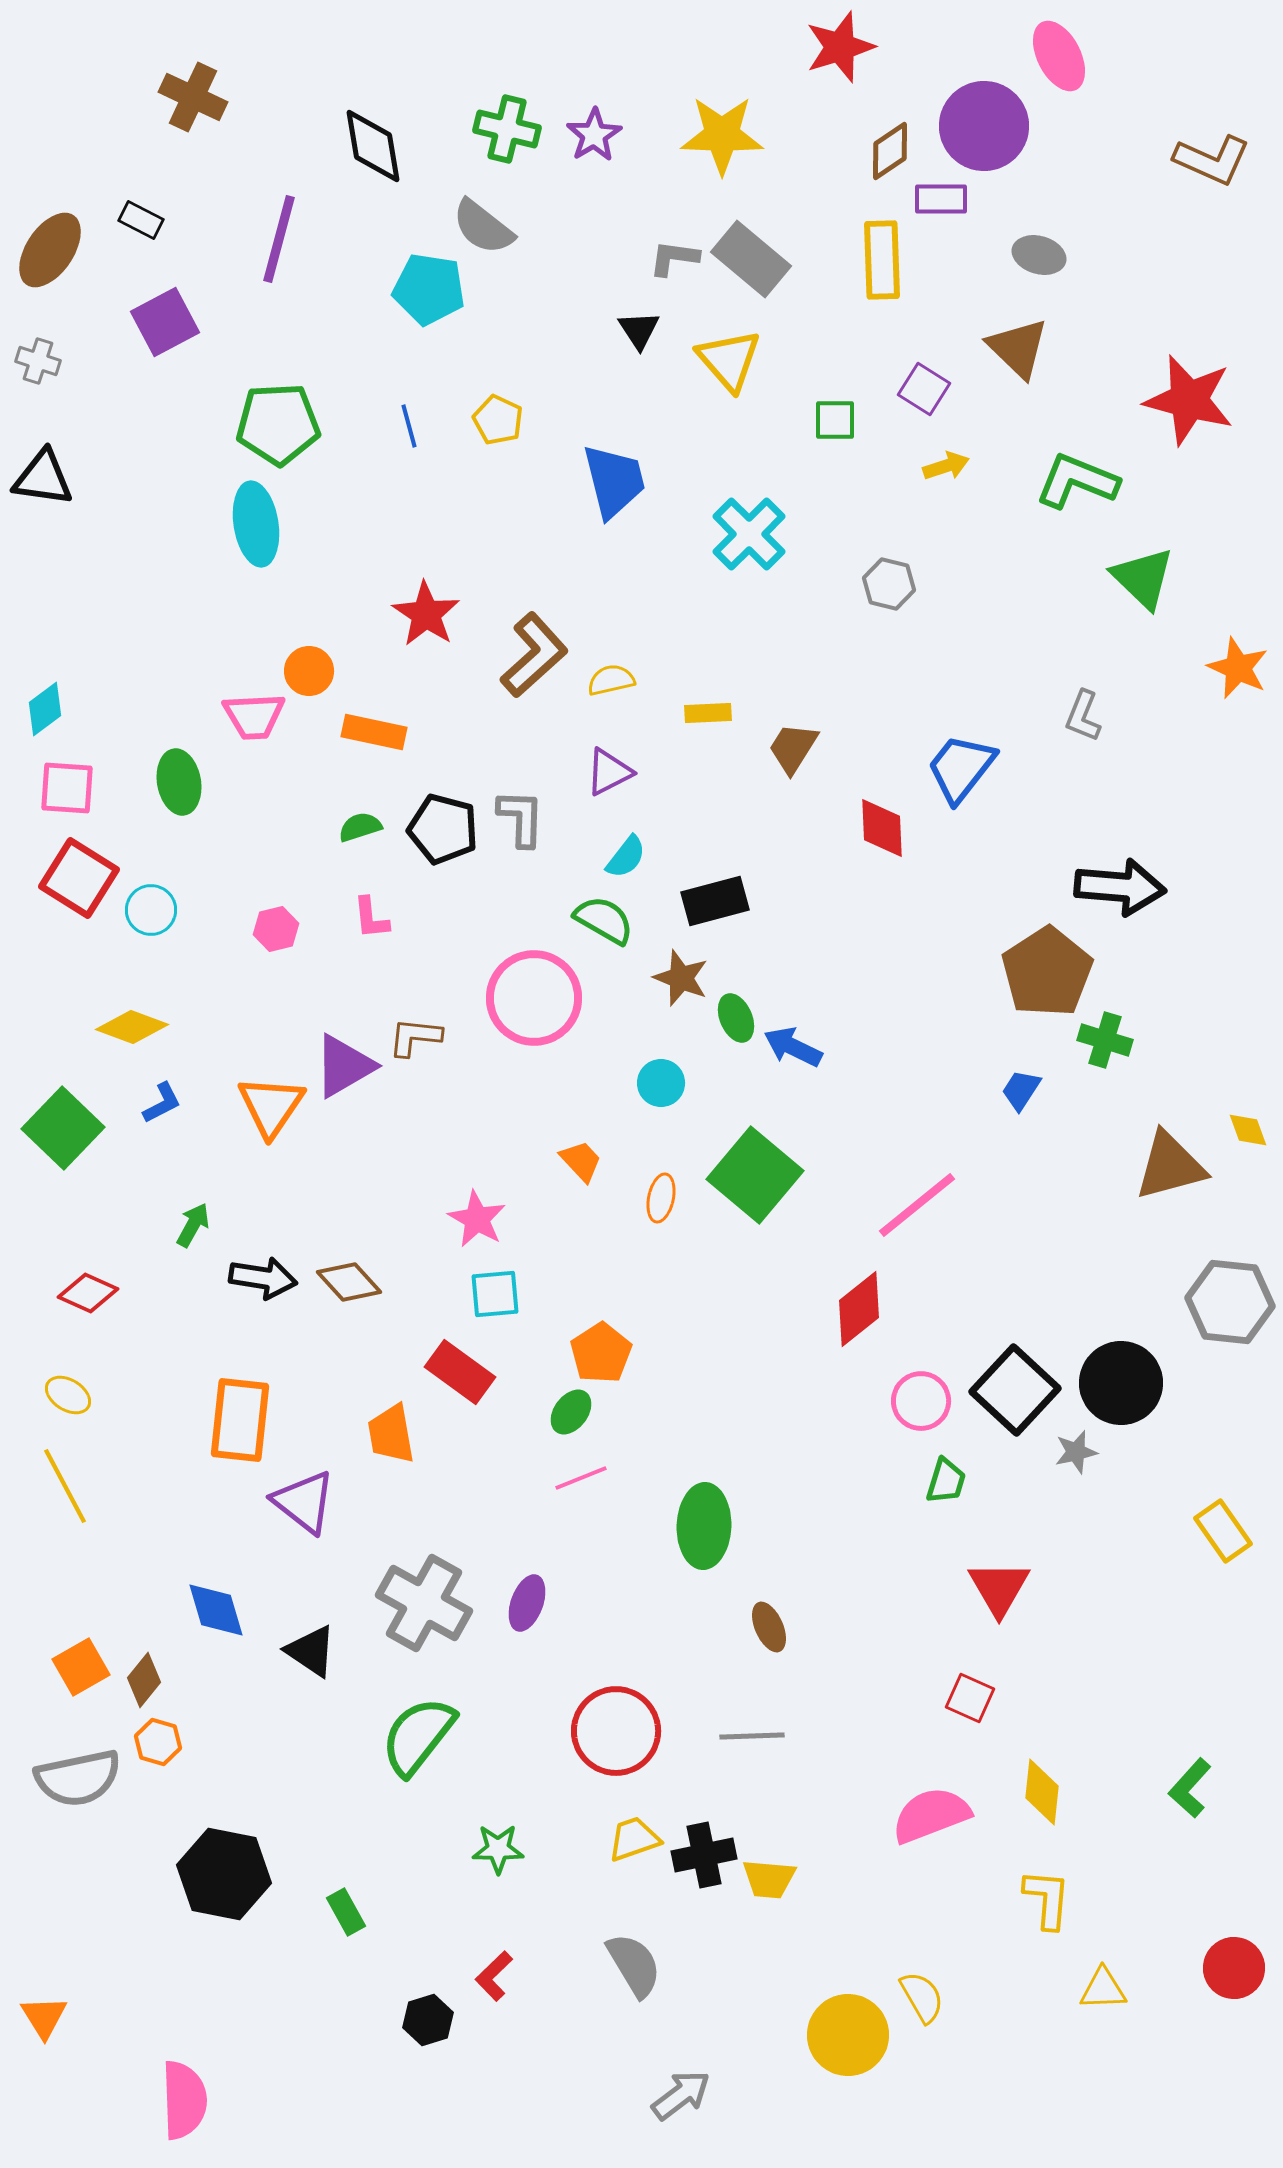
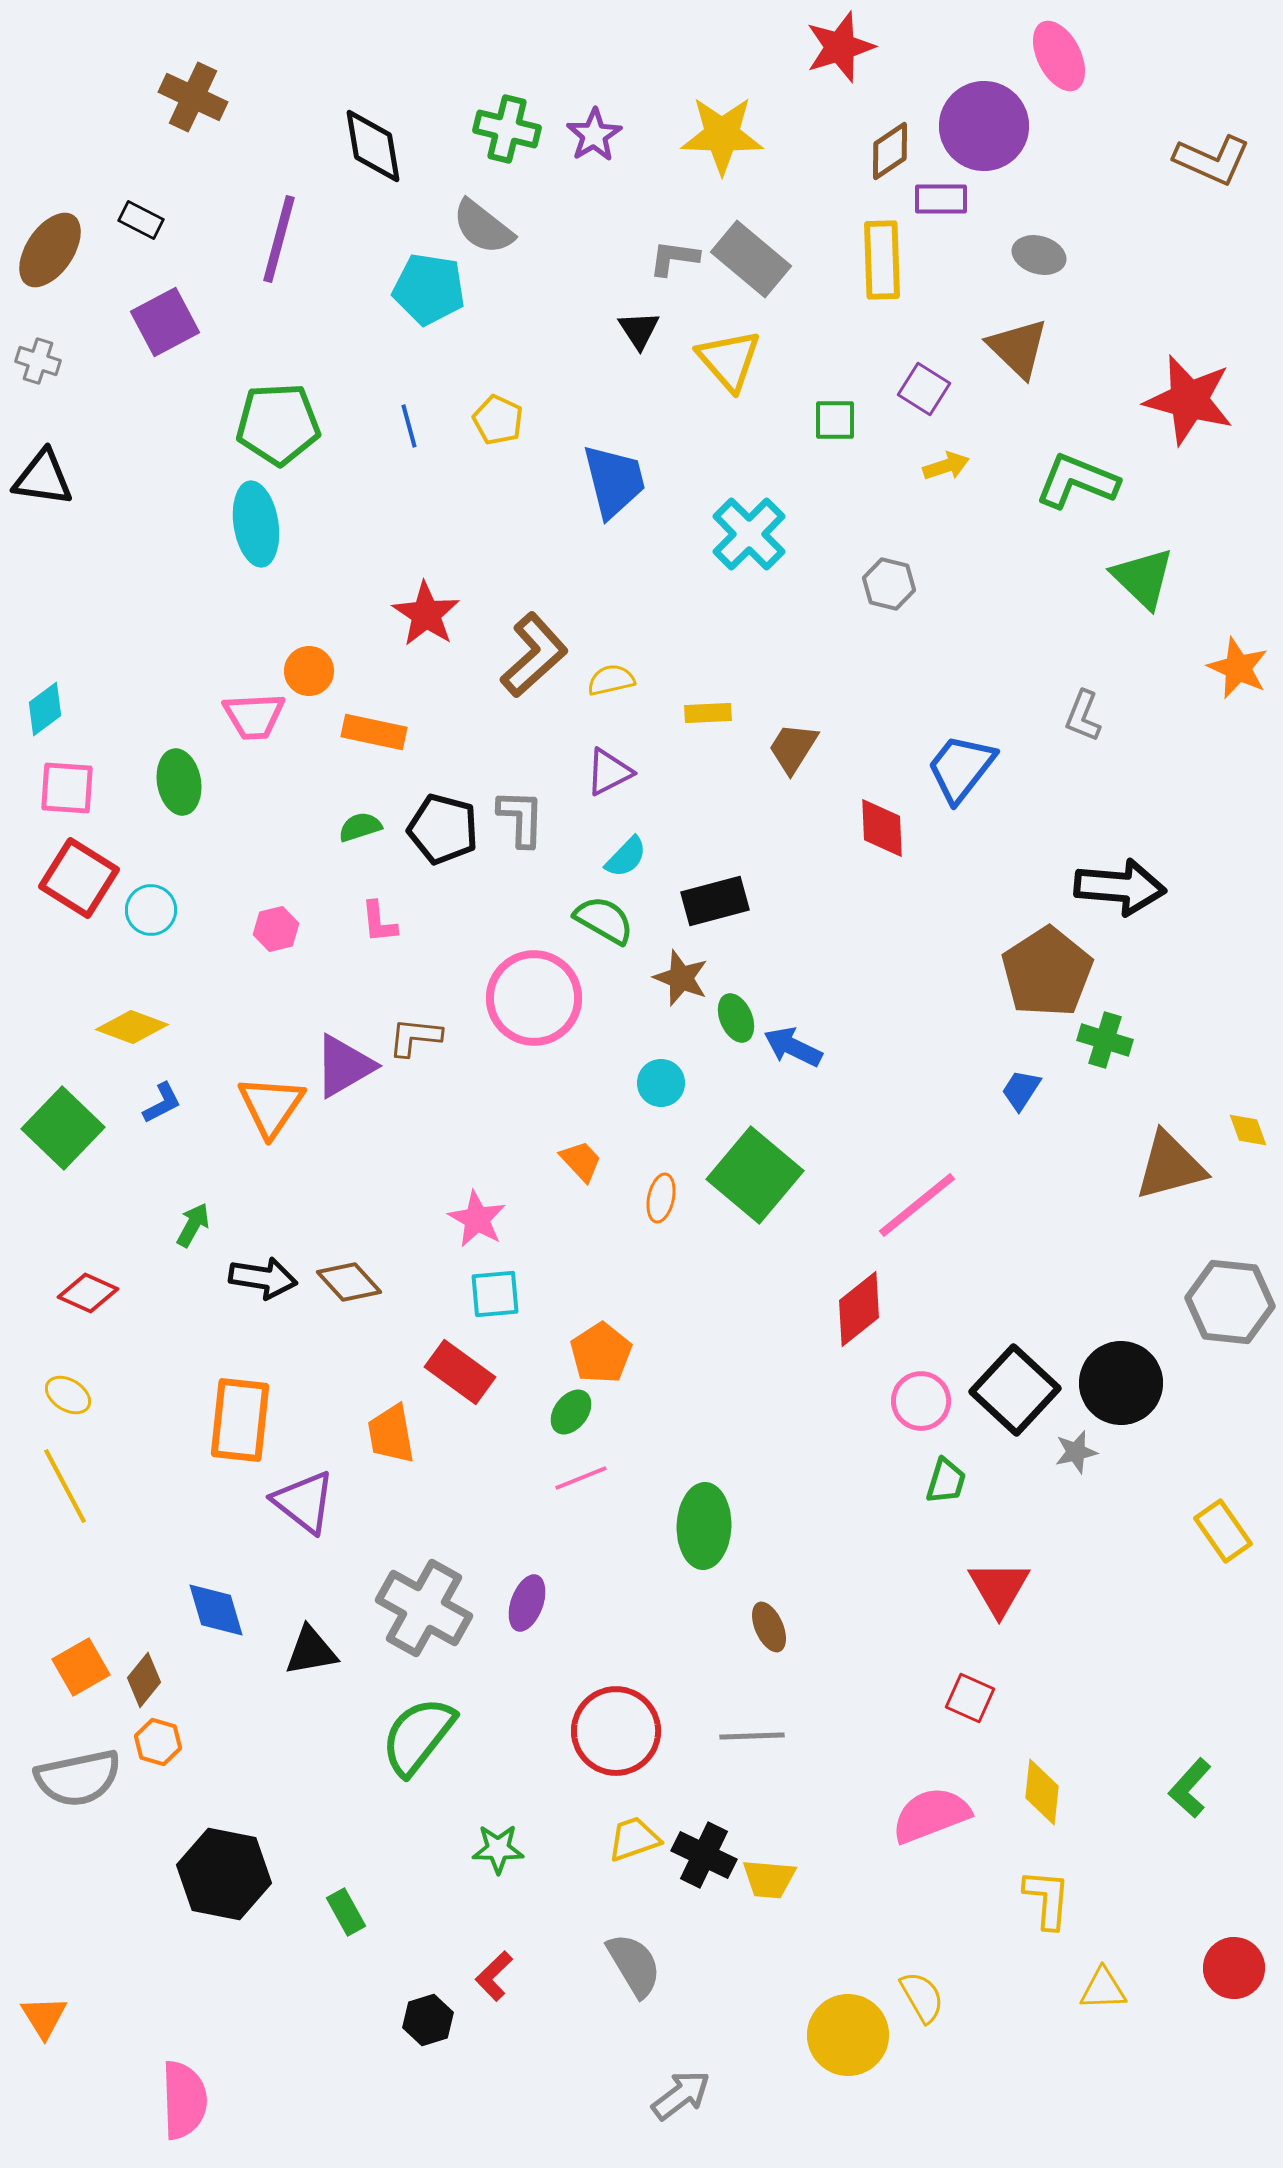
cyan semicircle at (626, 857): rotated 6 degrees clockwise
pink L-shape at (371, 918): moved 8 px right, 4 px down
gray cross at (424, 1603): moved 5 px down
black triangle at (311, 1651): rotated 44 degrees counterclockwise
black cross at (704, 1855): rotated 38 degrees clockwise
